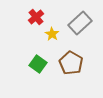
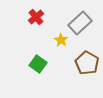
yellow star: moved 9 px right, 6 px down
brown pentagon: moved 16 px right
